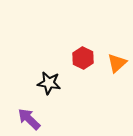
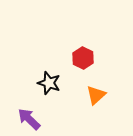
orange triangle: moved 21 px left, 32 px down
black star: rotated 10 degrees clockwise
